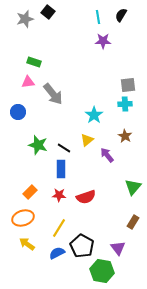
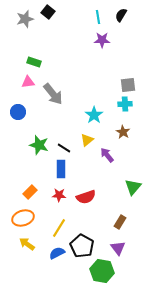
purple star: moved 1 px left, 1 px up
brown star: moved 2 px left, 4 px up
green star: moved 1 px right
brown rectangle: moved 13 px left
